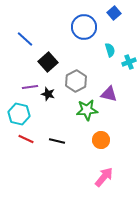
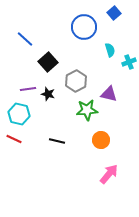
purple line: moved 2 px left, 2 px down
red line: moved 12 px left
pink arrow: moved 5 px right, 3 px up
